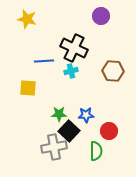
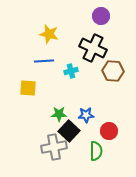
yellow star: moved 22 px right, 15 px down
black cross: moved 19 px right
